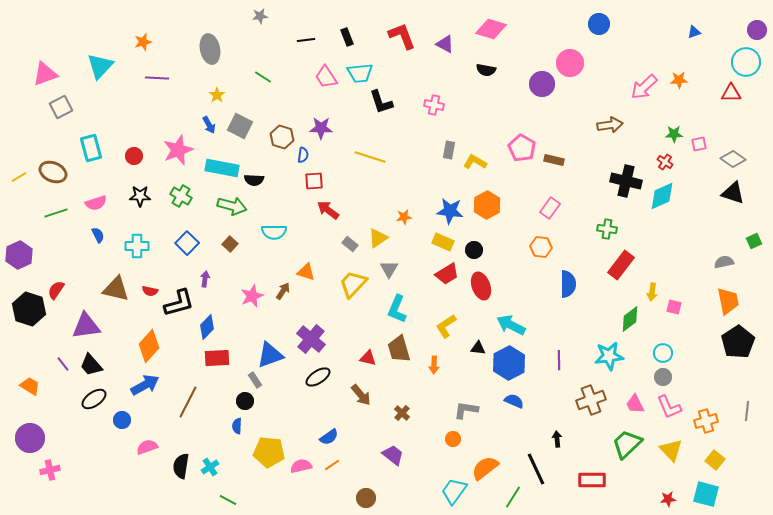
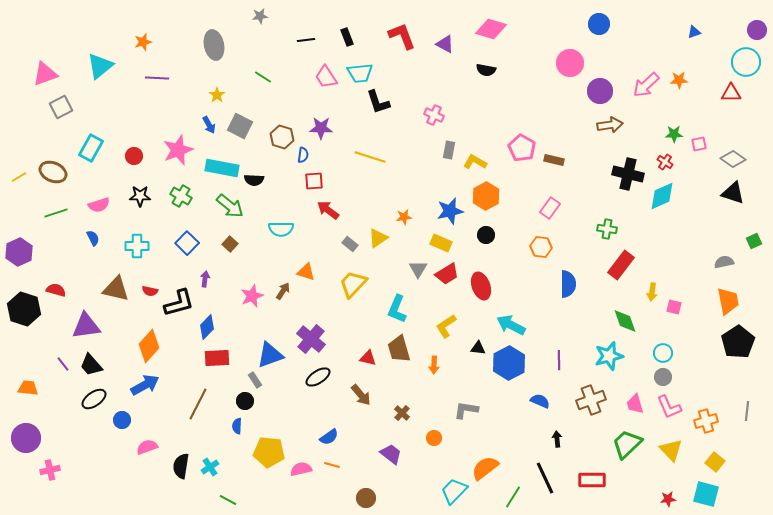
gray ellipse at (210, 49): moved 4 px right, 4 px up
cyan triangle at (100, 66): rotated 8 degrees clockwise
purple circle at (542, 84): moved 58 px right, 7 px down
pink arrow at (644, 87): moved 2 px right, 2 px up
black L-shape at (381, 102): moved 3 px left
pink cross at (434, 105): moved 10 px down; rotated 12 degrees clockwise
cyan rectangle at (91, 148): rotated 44 degrees clockwise
black cross at (626, 181): moved 2 px right, 7 px up
pink semicircle at (96, 203): moved 3 px right, 2 px down
orange hexagon at (487, 205): moved 1 px left, 9 px up
green arrow at (232, 206): moved 2 px left; rotated 24 degrees clockwise
blue star at (450, 211): rotated 20 degrees counterclockwise
cyan semicircle at (274, 232): moved 7 px right, 3 px up
blue semicircle at (98, 235): moved 5 px left, 3 px down
yellow rectangle at (443, 242): moved 2 px left, 1 px down
black circle at (474, 250): moved 12 px right, 15 px up
purple hexagon at (19, 255): moved 3 px up
gray triangle at (389, 269): moved 29 px right
red semicircle at (56, 290): rotated 72 degrees clockwise
black hexagon at (29, 309): moved 5 px left
green diamond at (630, 319): moved 5 px left, 2 px down; rotated 72 degrees counterclockwise
cyan star at (609, 356): rotated 8 degrees counterclockwise
orange trapezoid at (30, 386): moved 2 px left, 2 px down; rotated 25 degrees counterclockwise
blue semicircle at (514, 401): moved 26 px right
brown line at (188, 402): moved 10 px right, 2 px down
pink trapezoid at (635, 404): rotated 10 degrees clockwise
purple circle at (30, 438): moved 4 px left
orange circle at (453, 439): moved 19 px left, 1 px up
purple trapezoid at (393, 455): moved 2 px left, 1 px up
yellow square at (715, 460): moved 2 px down
orange line at (332, 465): rotated 49 degrees clockwise
pink semicircle at (301, 466): moved 3 px down
black line at (536, 469): moved 9 px right, 9 px down
cyan trapezoid at (454, 491): rotated 8 degrees clockwise
